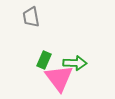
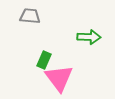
gray trapezoid: moved 1 px left, 1 px up; rotated 105 degrees clockwise
green arrow: moved 14 px right, 26 px up
